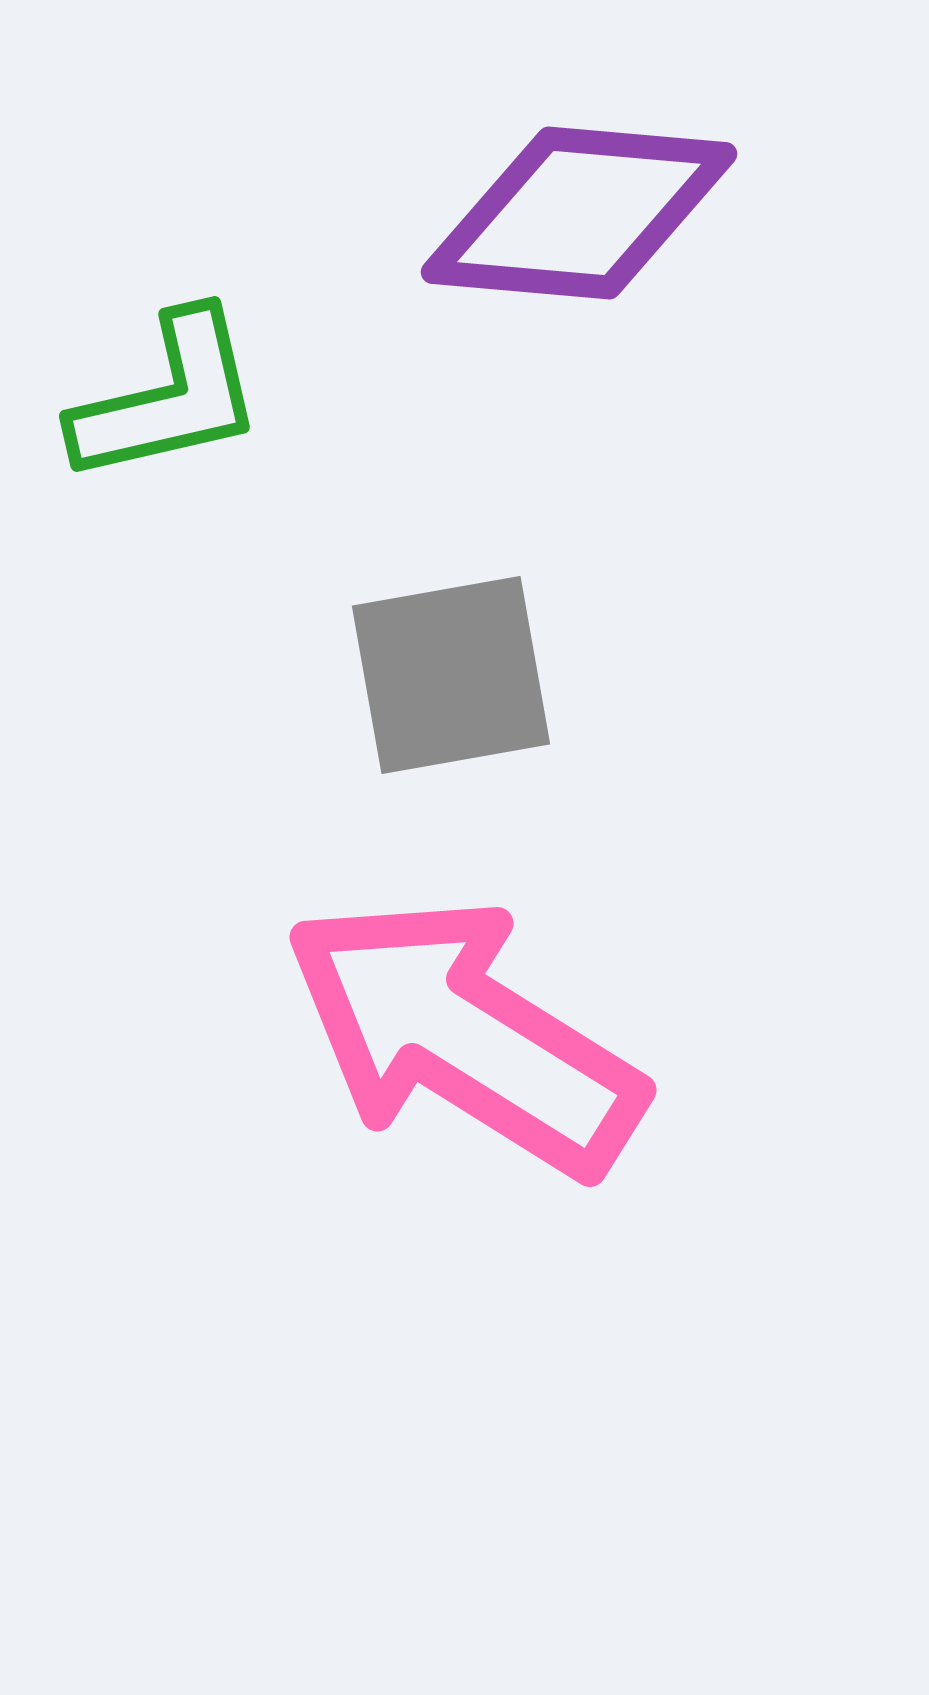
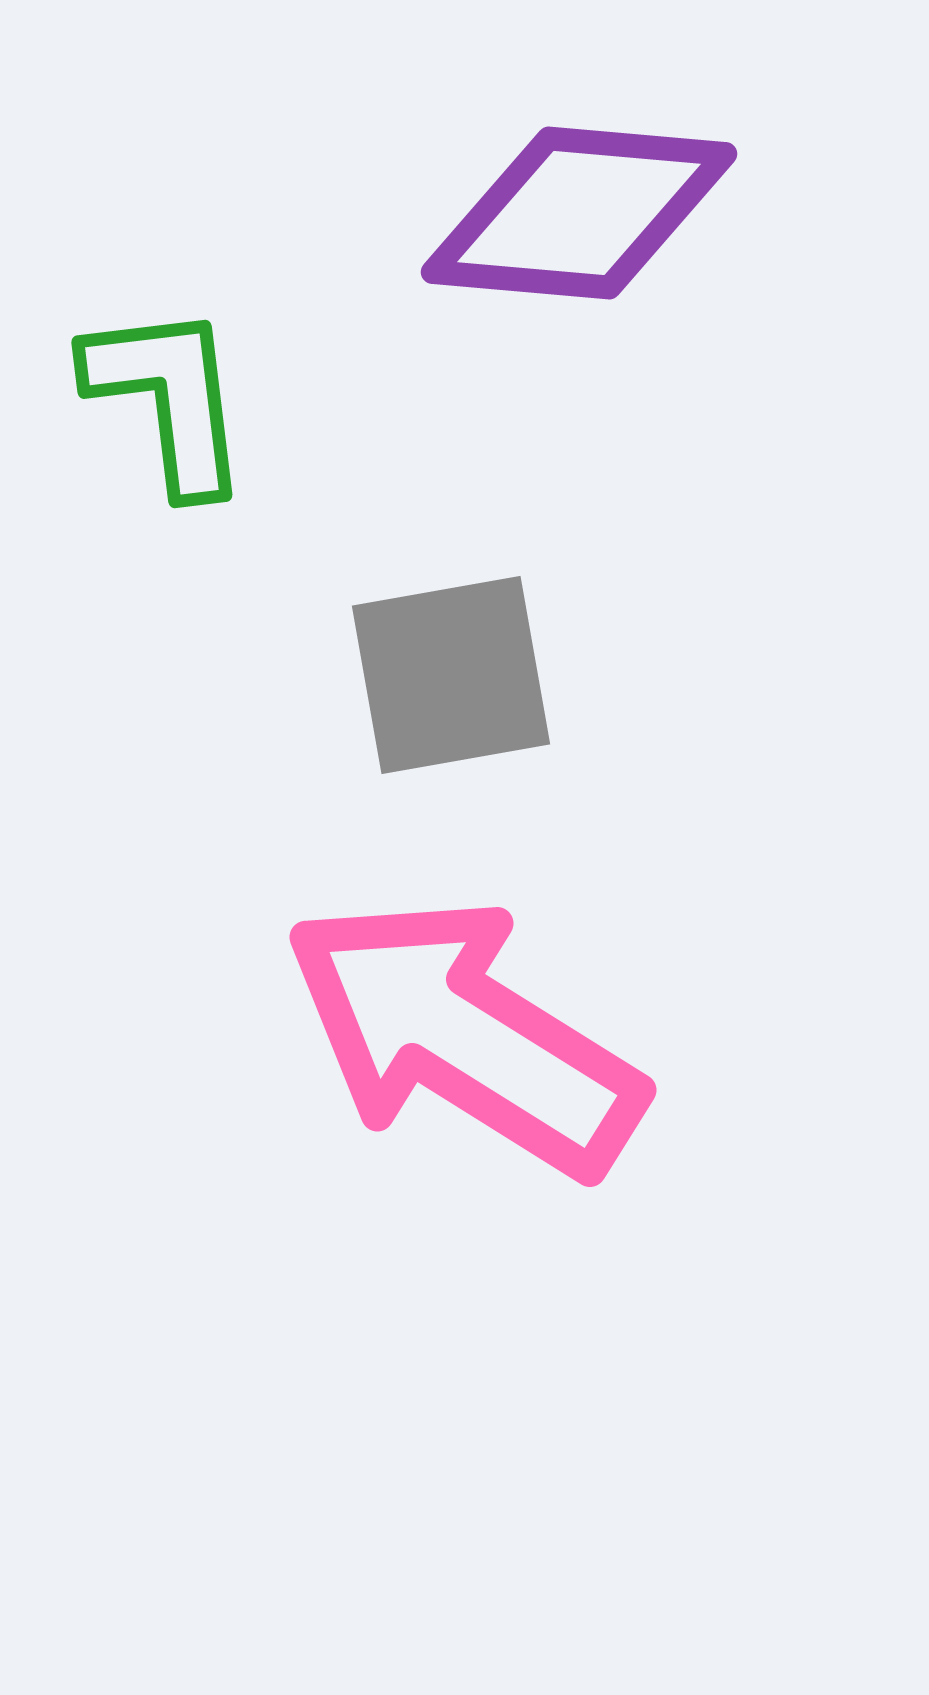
green L-shape: rotated 84 degrees counterclockwise
